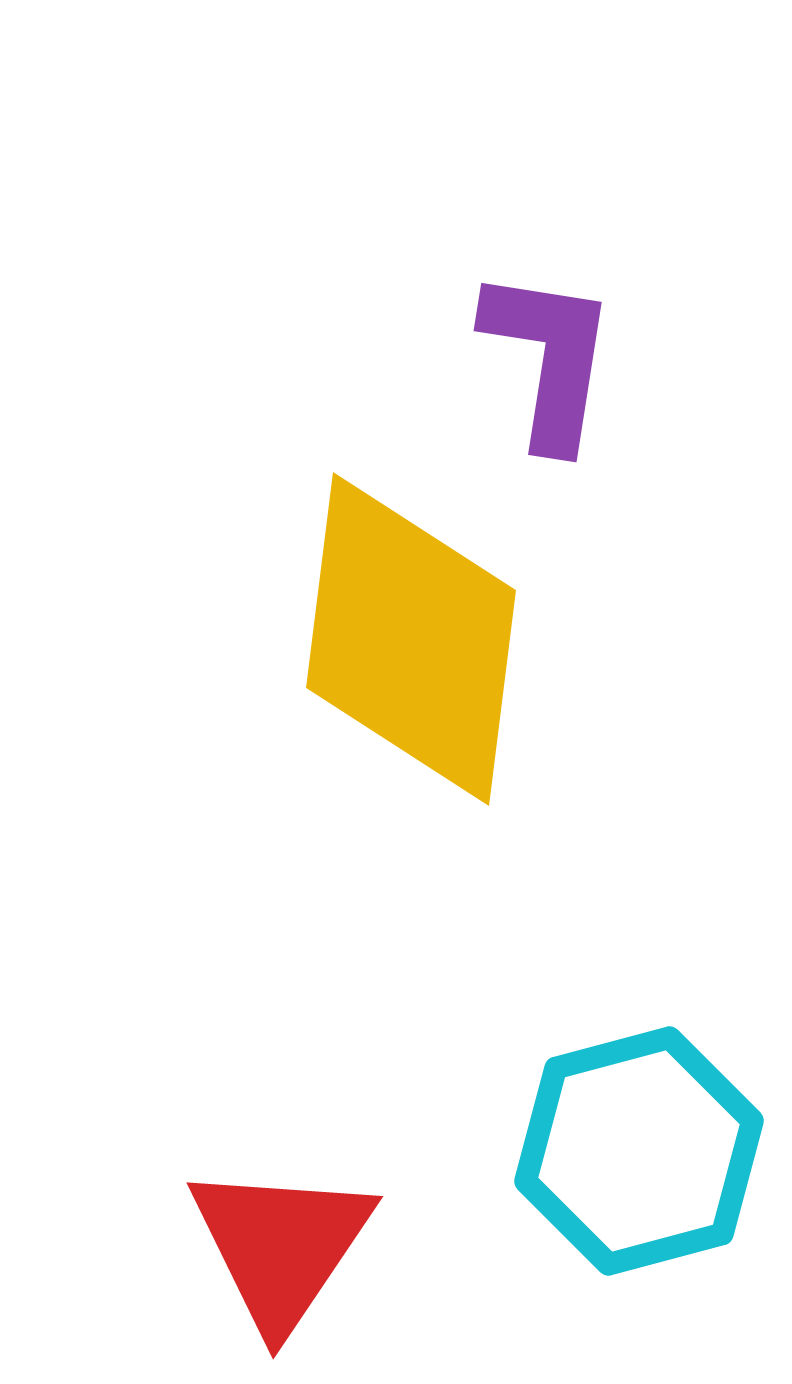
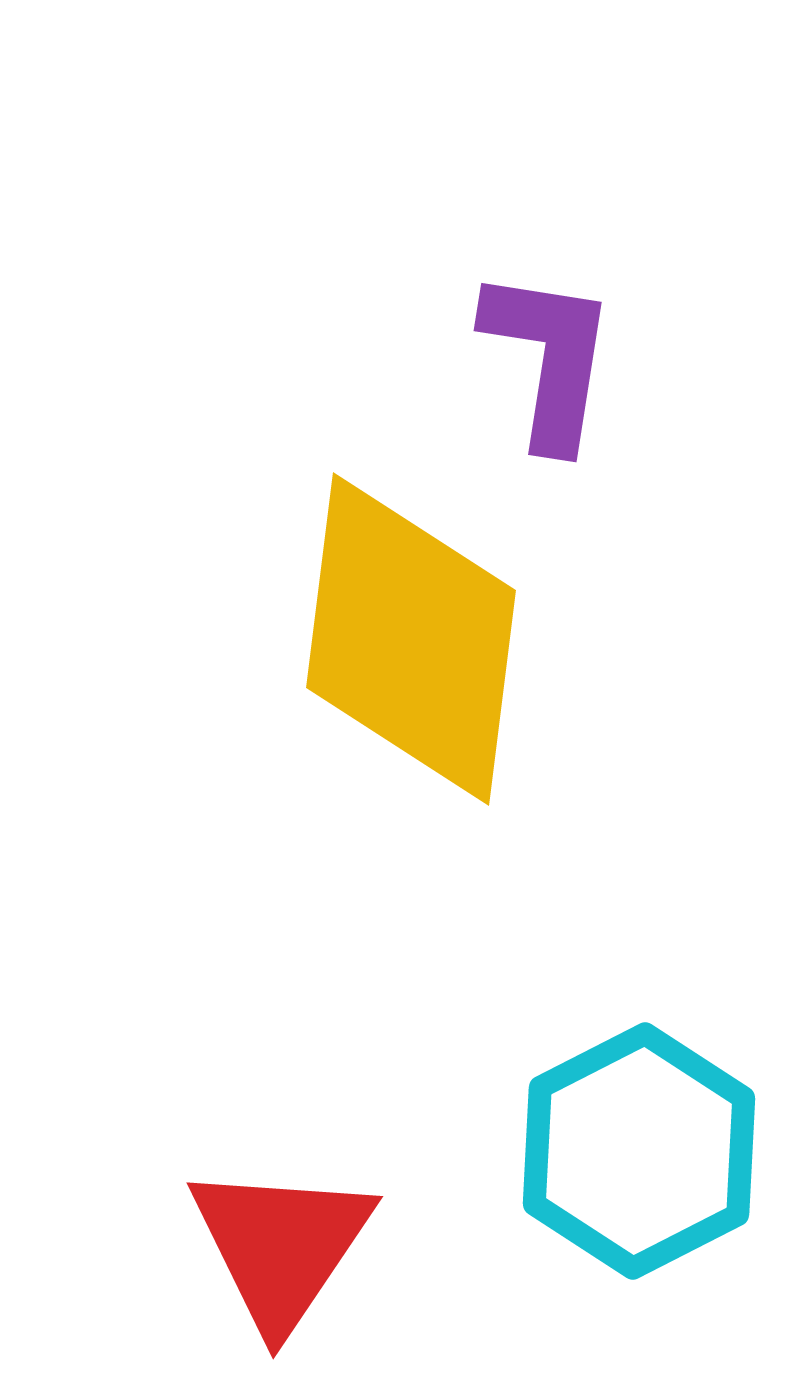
cyan hexagon: rotated 12 degrees counterclockwise
